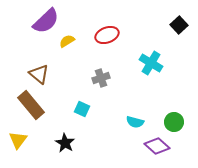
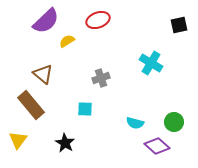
black square: rotated 30 degrees clockwise
red ellipse: moved 9 px left, 15 px up
brown triangle: moved 4 px right
cyan square: moved 3 px right; rotated 21 degrees counterclockwise
cyan semicircle: moved 1 px down
